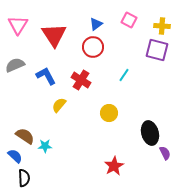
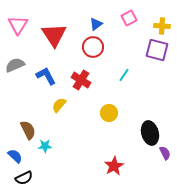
pink square: moved 2 px up; rotated 35 degrees clockwise
brown semicircle: moved 3 px right, 6 px up; rotated 30 degrees clockwise
black semicircle: rotated 66 degrees clockwise
